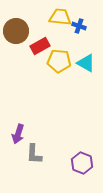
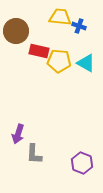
red rectangle: moved 1 px left, 5 px down; rotated 42 degrees clockwise
